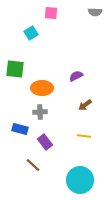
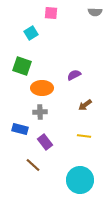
green square: moved 7 px right, 3 px up; rotated 12 degrees clockwise
purple semicircle: moved 2 px left, 1 px up
